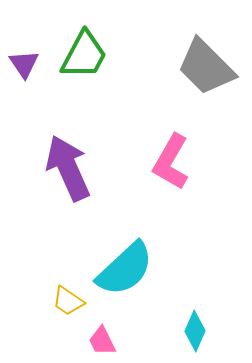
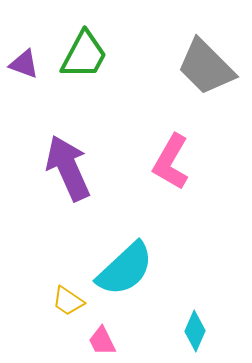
purple triangle: rotated 36 degrees counterclockwise
